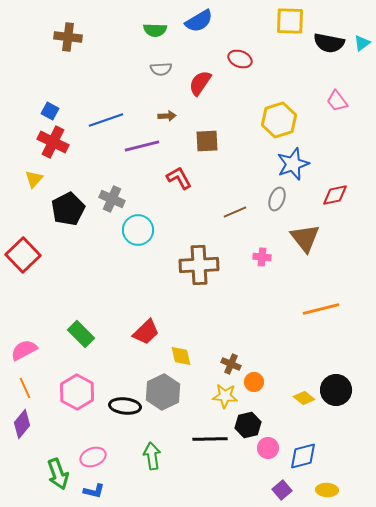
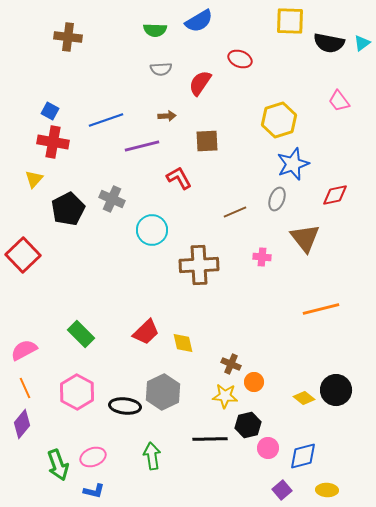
pink trapezoid at (337, 101): moved 2 px right
red cross at (53, 142): rotated 16 degrees counterclockwise
cyan circle at (138, 230): moved 14 px right
yellow diamond at (181, 356): moved 2 px right, 13 px up
green arrow at (58, 474): moved 9 px up
